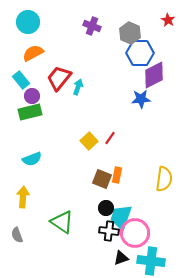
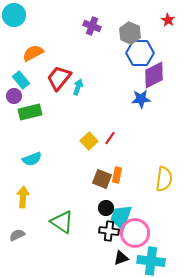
cyan circle: moved 14 px left, 7 px up
purple circle: moved 18 px left
gray semicircle: rotated 84 degrees clockwise
